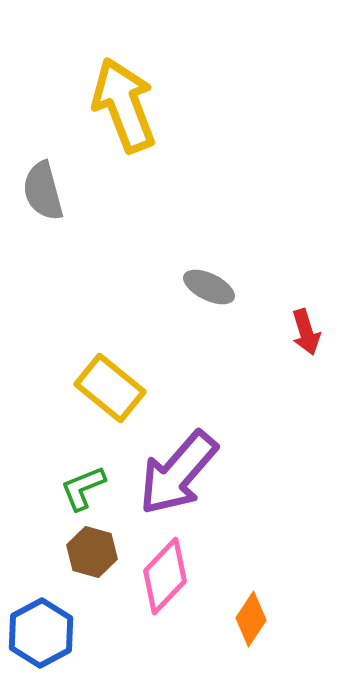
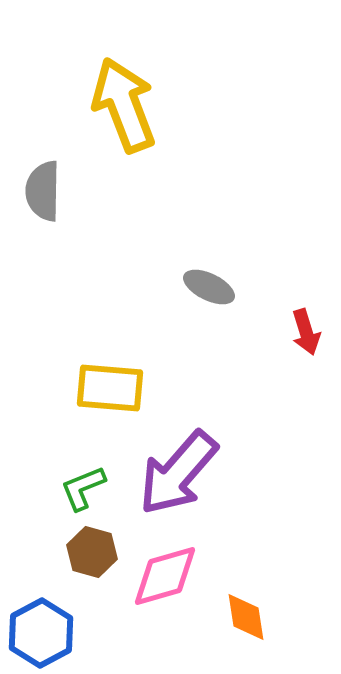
gray semicircle: rotated 16 degrees clockwise
yellow rectangle: rotated 34 degrees counterclockwise
pink diamond: rotated 30 degrees clockwise
orange diamond: moved 5 px left, 2 px up; rotated 42 degrees counterclockwise
